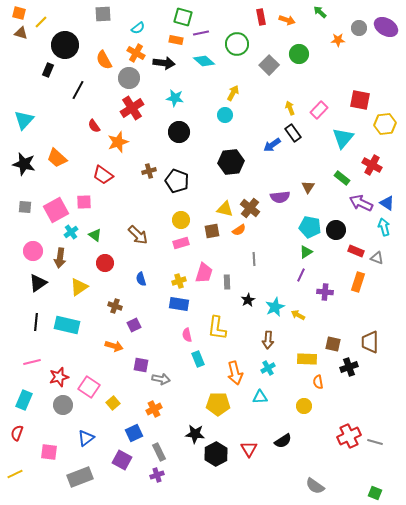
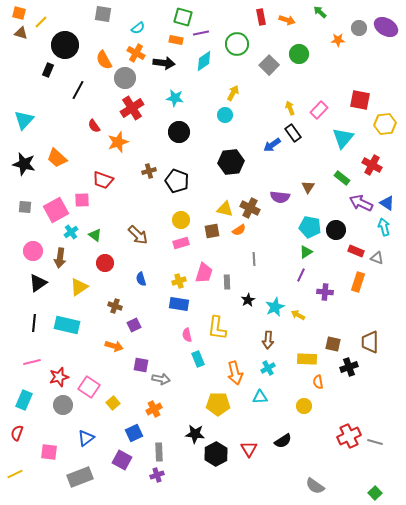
gray square at (103, 14): rotated 12 degrees clockwise
cyan diamond at (204, 61): rotated 75 degrees counterclockwise
gray circle at (129, 78): moved 4 px left
red trapezoid at (103, 175): moved 5 px down; rotated 15 degrees counterclockwise
purple semicircle at (280, 197): rotated 12 degrees clockwise
pink square at (84, 202): moved 2 px left, 2 px up
brown cross at (250, 208): rotated 12 degrees counterclockwise
black line at (36, 322): moved 2 px left, 1 px down
gray rectangle at (159, 452): rotated 24 degrees clockwise
green square at (375, 493): rotated 24 degrees clockwise
